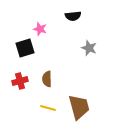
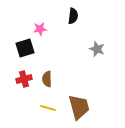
black semicircle: rotated 77 degrees counterclockwise
pink star: rotated 24 degrees counterclockwise
gray star: moved 8 px right, 1 px down
red cross: moved 4 px right, 2 px up
